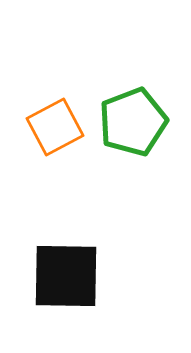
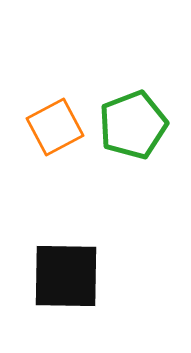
green pentagon: moved 3 px down
